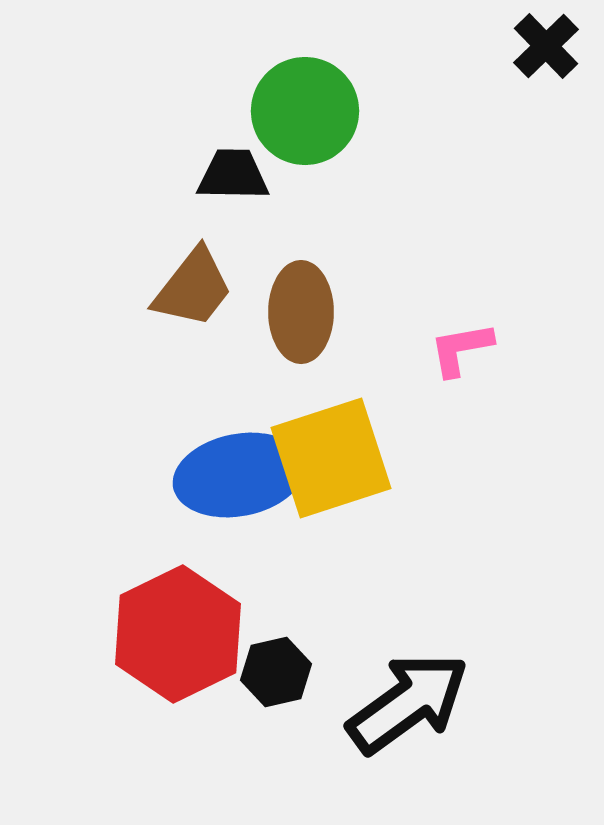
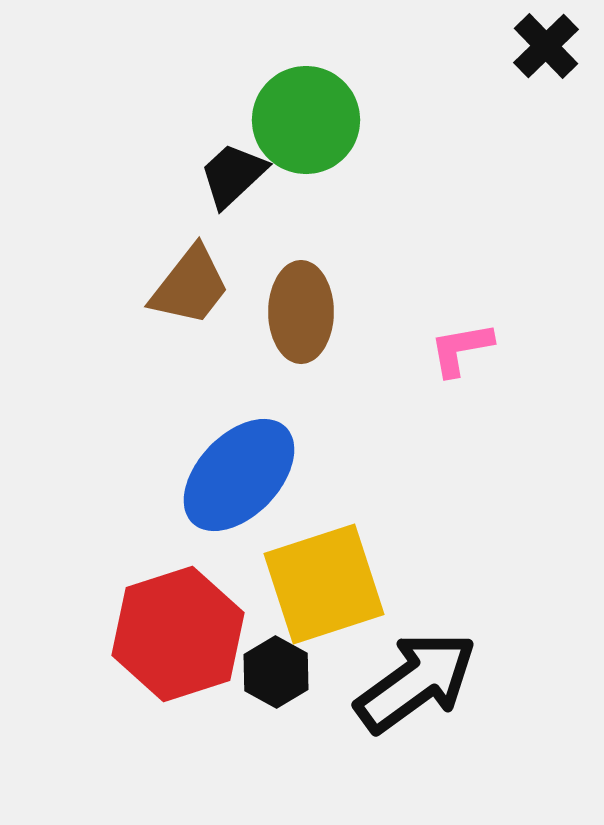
green circle: moved 1 px right, 9 px down
black trapezoid: rotated 44 degrees counterclockwise
brown trapezoid: moved 3 px left, 2 px up
yellow square: moved 7 px left, 126 px down
blue ellipse: rotated 35 degrees counterclockwise
red hexagon: rotated 8 degrees clockwise
black hexagon: rotated 18 degrees counterclockwise
black arrow: moved 8 px right, 21 px up
